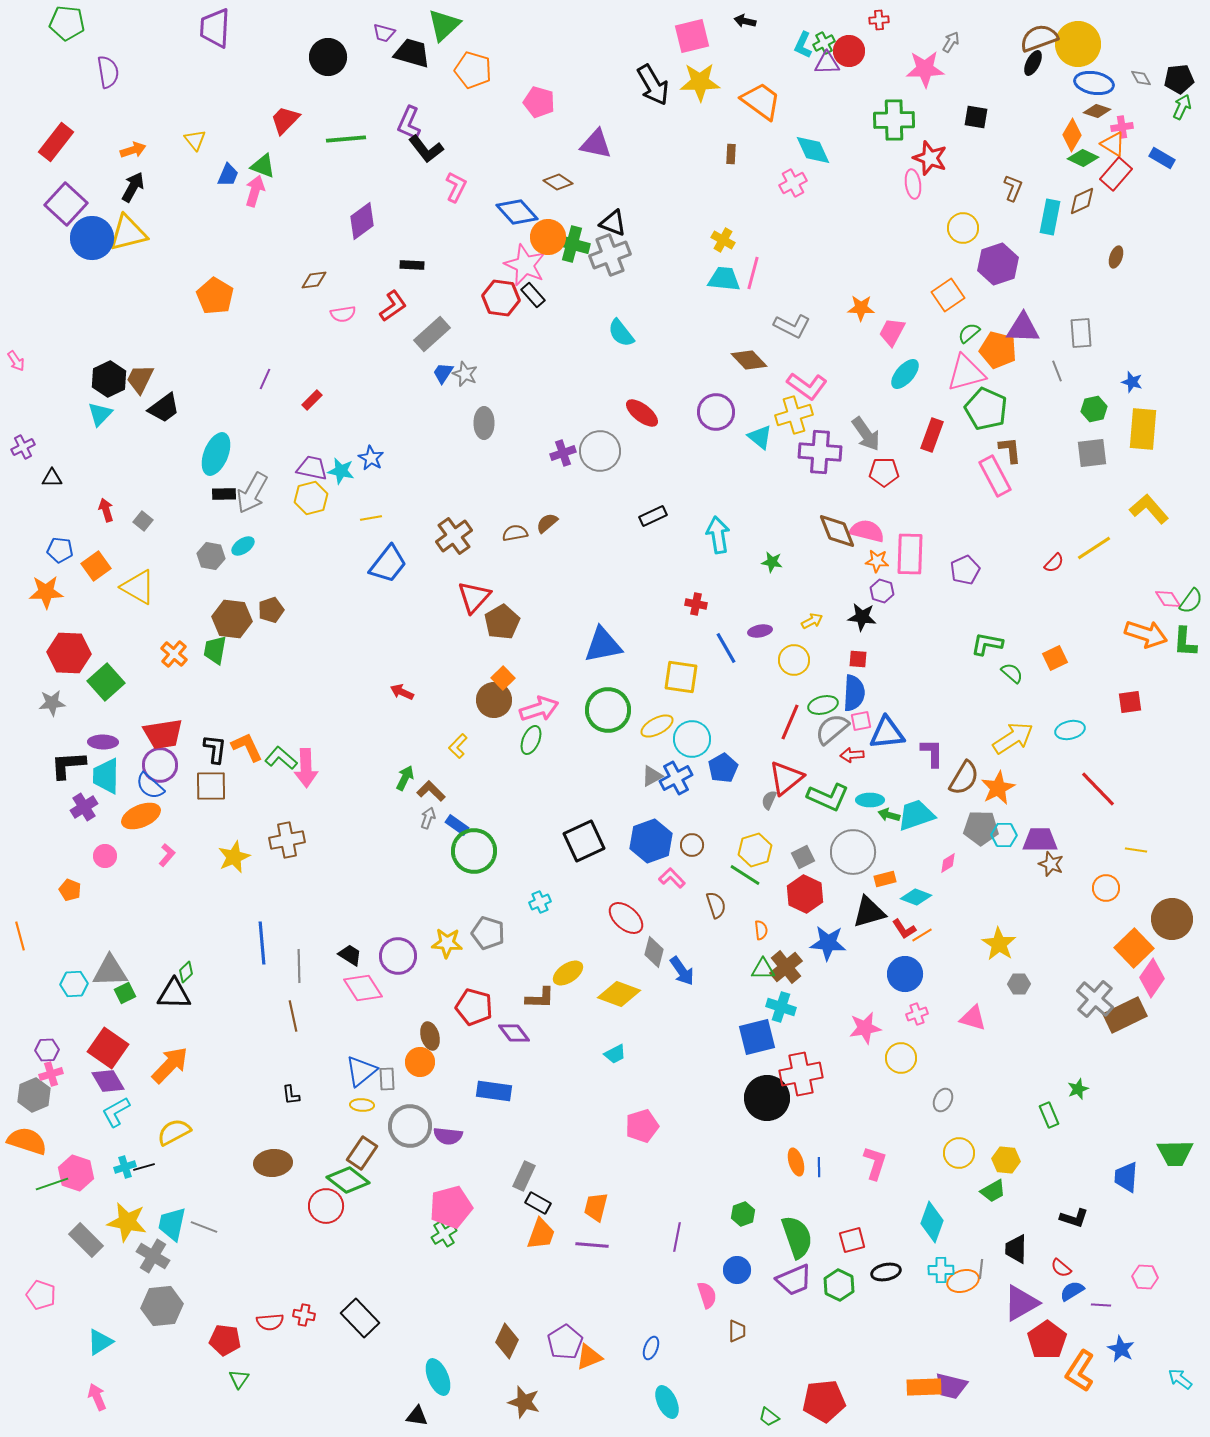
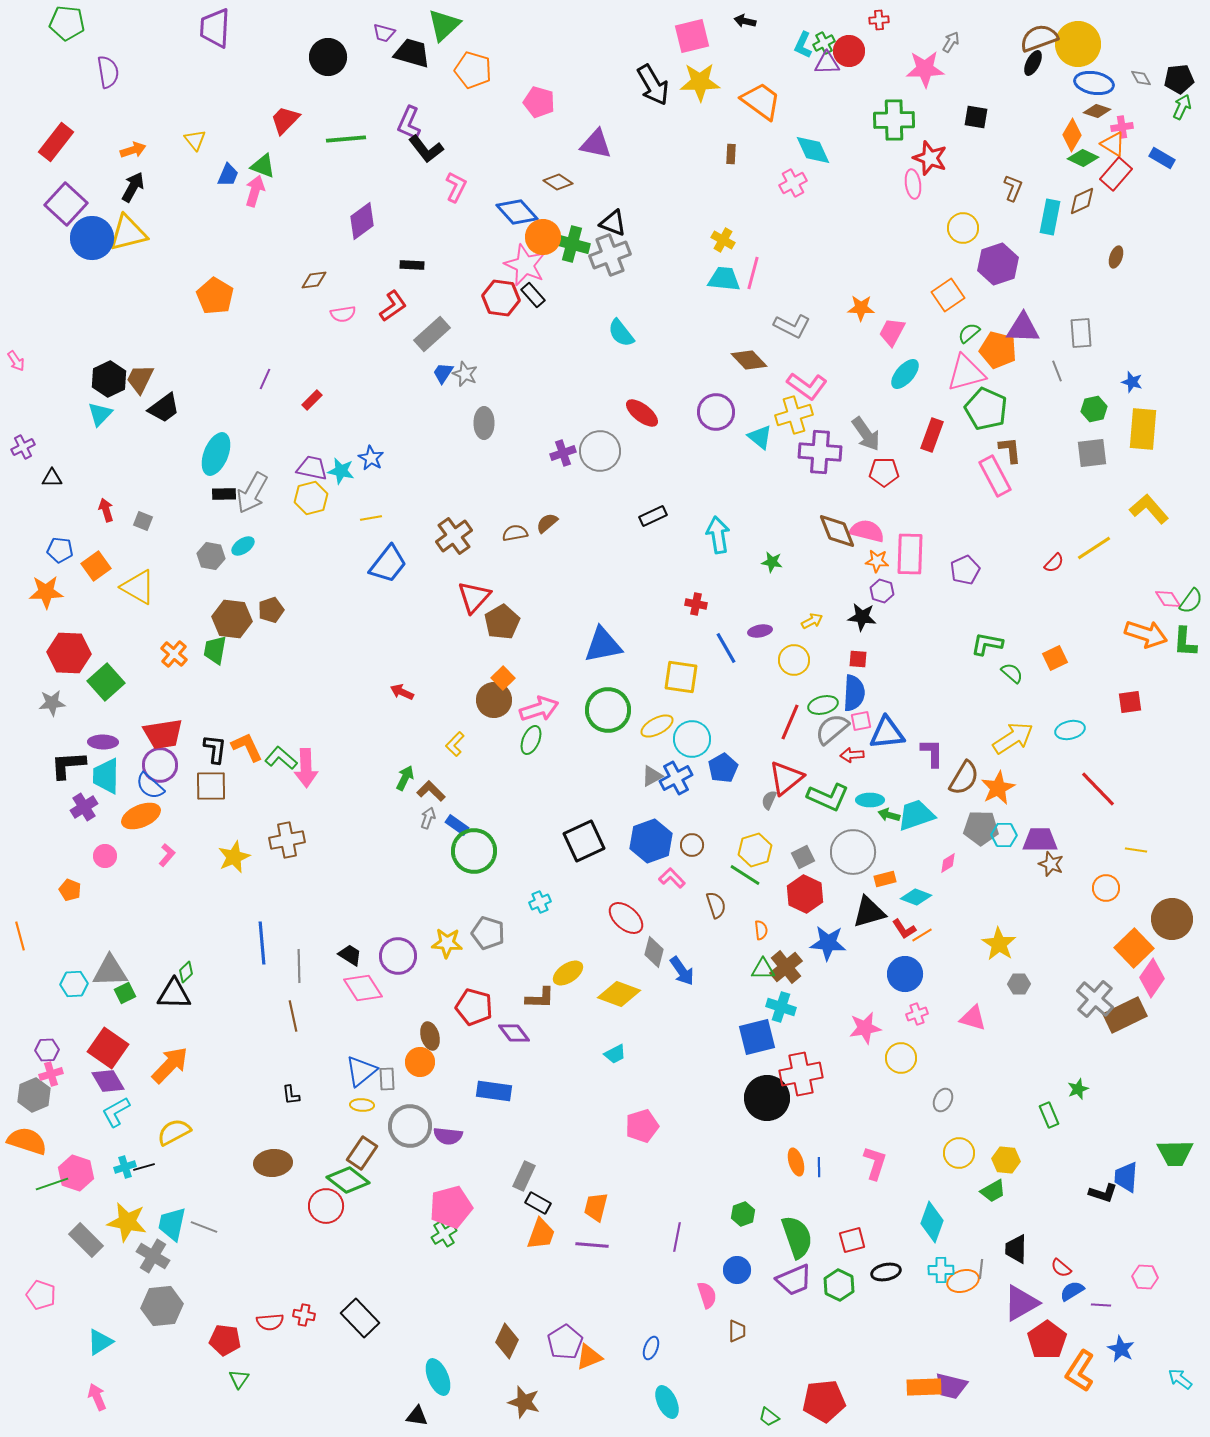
orange circle at (548, 237): moved 5 px left
gray square at (143, 521): rotated 18 degrees counterclockwise
yellow L-shape at (458, 746): moved 3 px left, 2 px up
black L-shape at (1074, 1218): moved 29 px right, 25 px up
